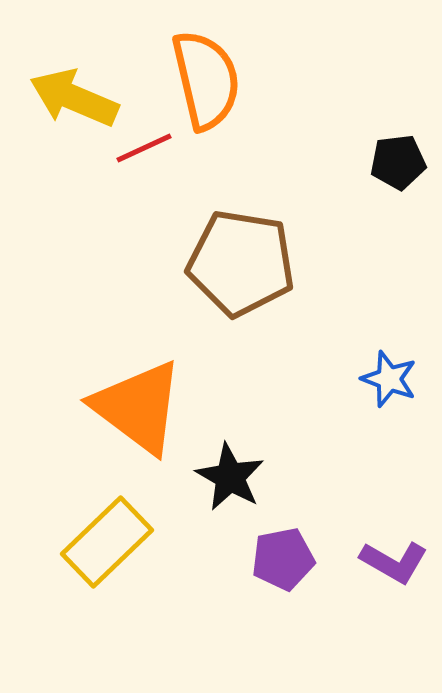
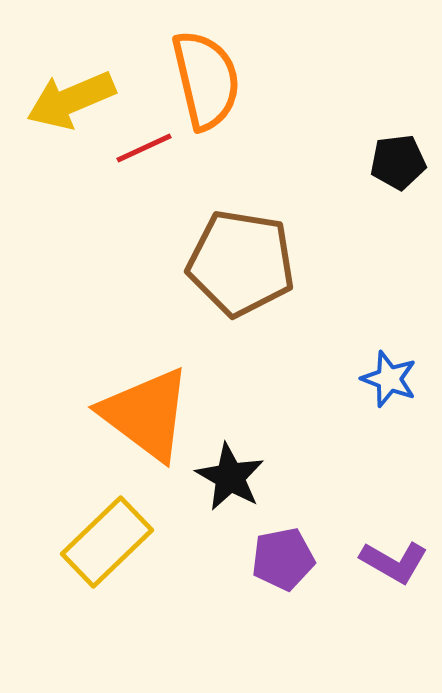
yellow arrow: moved 3 px left, 2 px down; rotated 46 degrees counterclockwise
orange triangle: moved 8 px right, 7 px down
